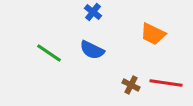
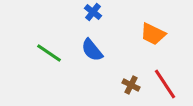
blue semicircle: rotated 25 degrees clockwise
red line: moved 1 px left, 1 px down; rotated 48 degrees clockwise
